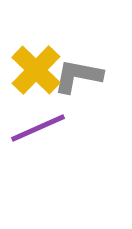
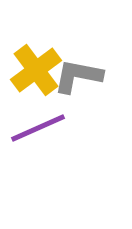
yellow cross: rotated 9 degrees clockwise
